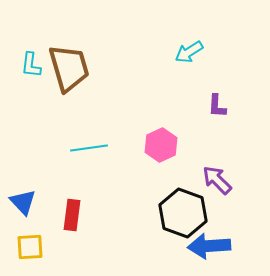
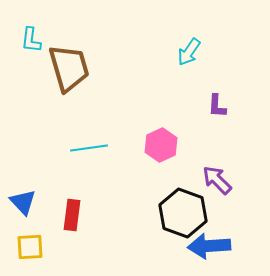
cyan arrow: rotated 24 degrees counterclockwise
cyan L-shape: moved 25 px up
